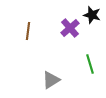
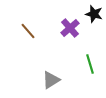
black star: moved 2 px right, 1 px up
brown line: rotated 48 degrees counterclockwise
